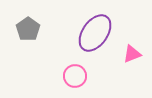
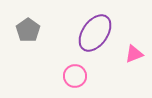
gray pentagon: moved 1 px down
pink triangle: moved 2 px right
